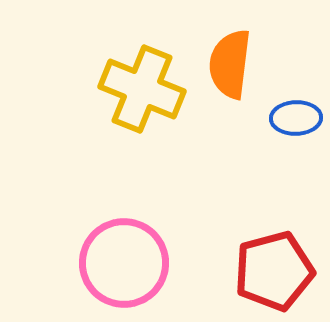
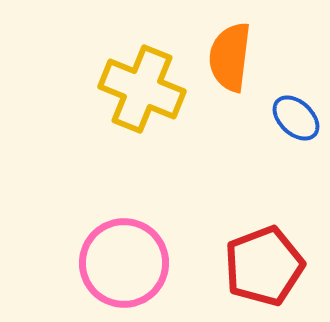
orange semicircle: moved 7 px up
blue ellipse: rotated 45 degrees clockwise
red pentagon: moved 10 px left, 5 px up; rotated 6 degrees counterclockwise
